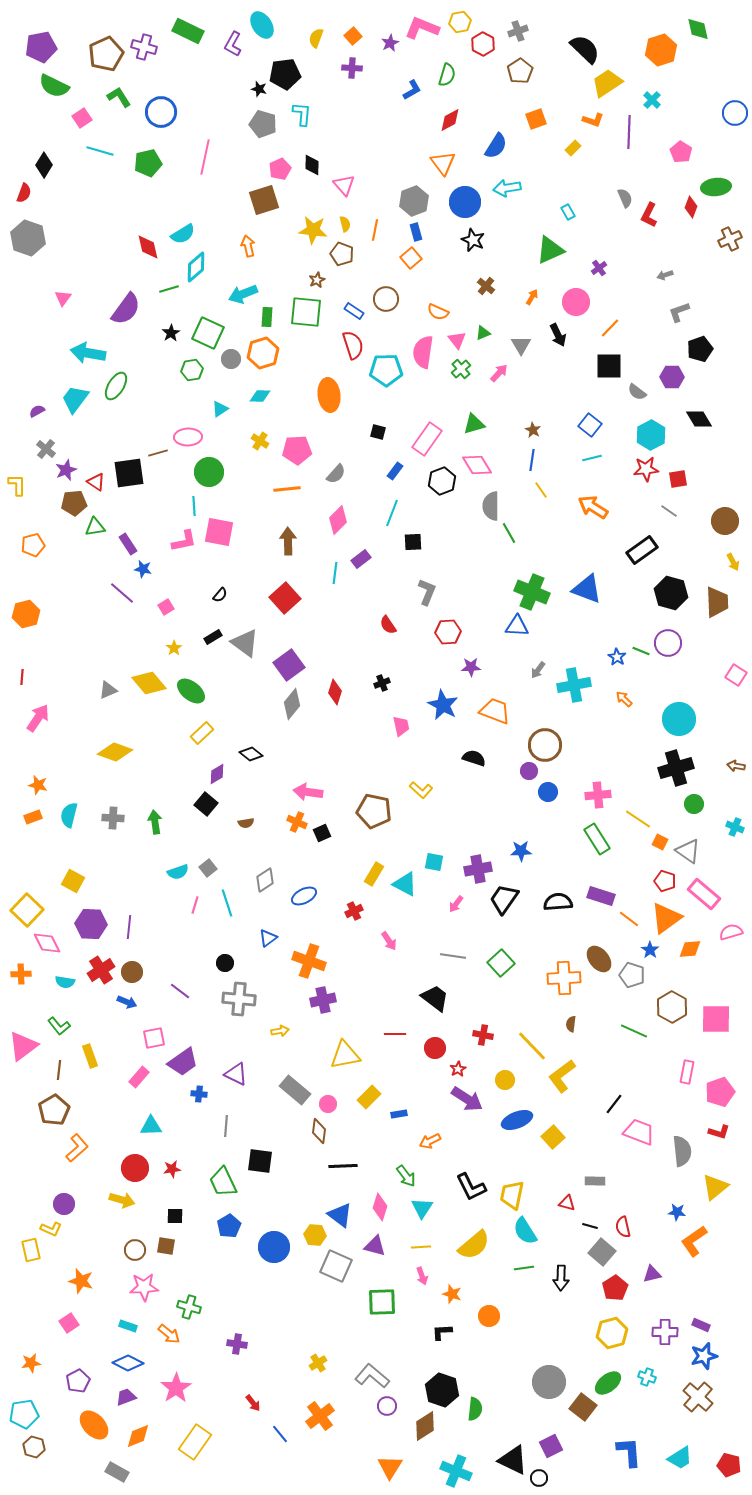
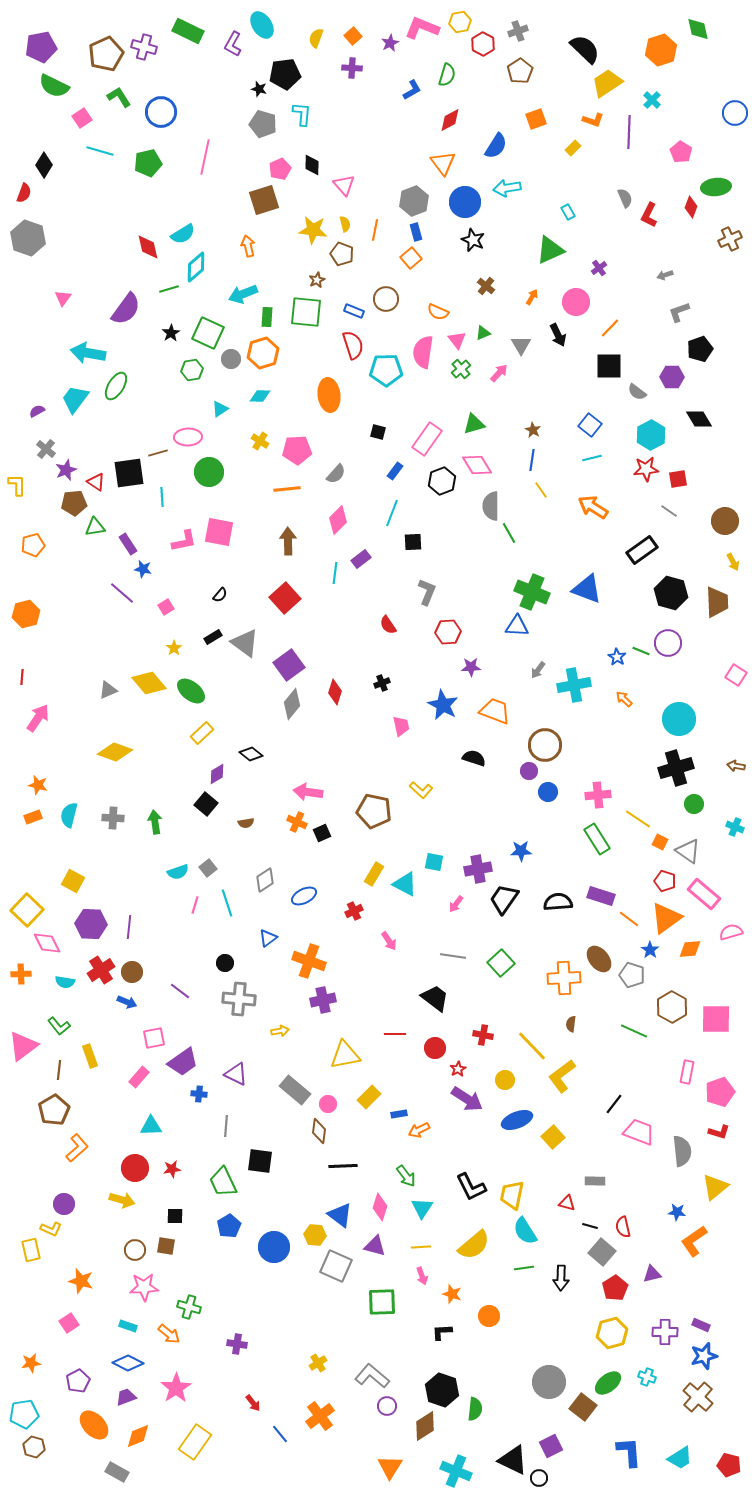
blue rectangle at (354, 311): rotated 12 degrees counterclockwise
cyan line at (194, 506): moved 32 px left, 9 px up
orange arrow at (430, 1141): moved 11 px left, 11 px up
